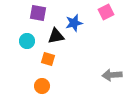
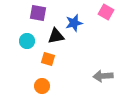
pink square: rotated 35 degrees counterclockwise
gray arrow: moved 9 px left, 1 px down
